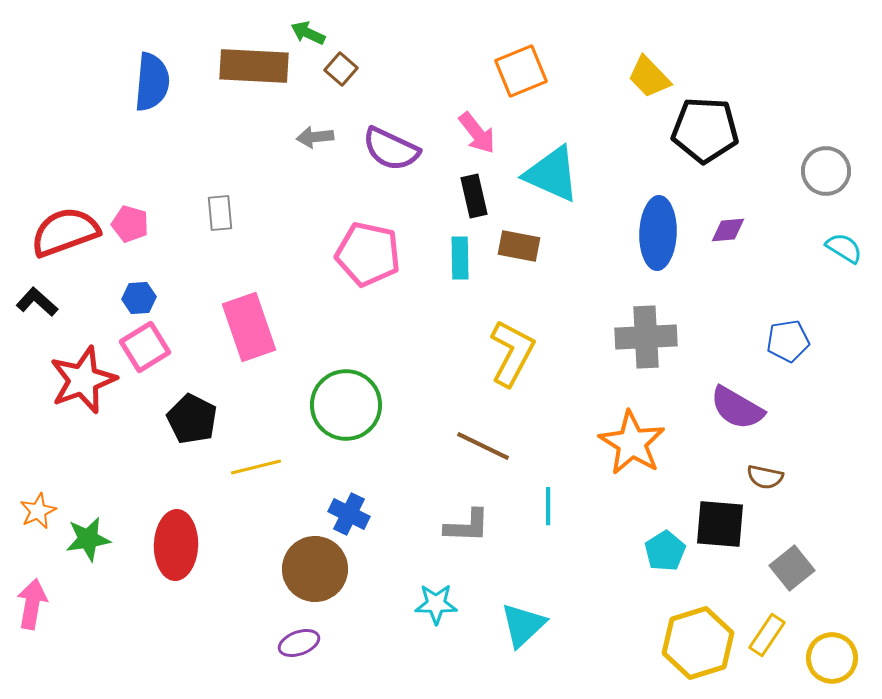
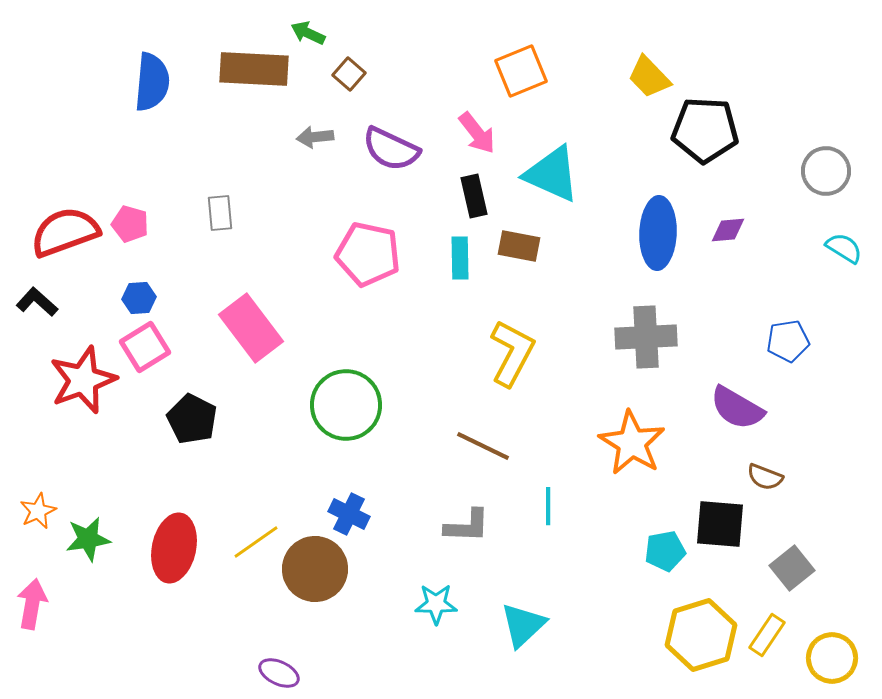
brown rectangle at (254, 66): moved 3 px down
brown square at (341, 69): moved 8 px right, 5 px down
pink rectangle at (249, 327): moved 2 px right, 1 px down; rotated 18 degrees counterclockwise
yellow line at (256, 467): moved 75 px down; rotated 21 degrees counterclockwise
brown semicircle at (765, 477): rotated 9 degrees clockwise
red ellipse at (176, 545): moved 2 px left, 3 px down; rotated 10 degrees clockwise
cyan pentagon at (665, 551): rotated 21 degrees clockwise
purple ellipse at (299, 643): moved 20 px left, 30 px down; rotated 45 degrees clockwise
yellow hexagon at (698, 643): moved 3 px right, 8 px up
